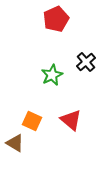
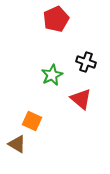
black cross: rotated 30 degrees counterclockwise
red triangle: moved 10 px right, 21 px up
brown triangle: moved 2 px right, 1 px down
